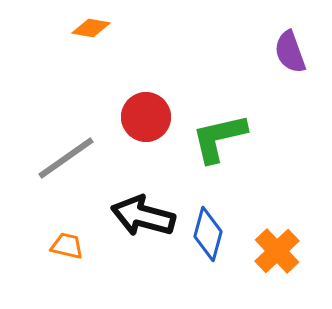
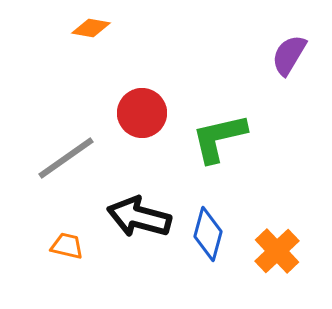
purple semicircle: moved 1 px left, 3 px down; rotated 51 degrees clockwise
red circle: moved 4 px left, 4 px up
black arrow: moved 4 px left, 1 px down
